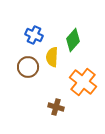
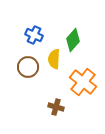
yellow semicircle: moved 2 px right, 2 px down
